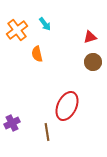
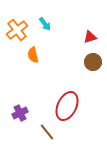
orange semicircle: moved 4 px left, 1 px down
purple cross: moved 8 px right, 10 px up
brown line: rotated 30 degrees counterclockwise
